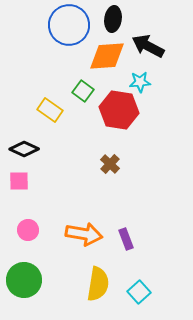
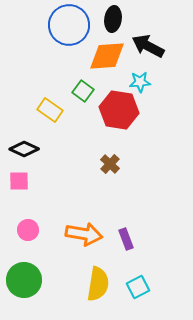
cyan square: moved 1 px left, 5 px up; rotated 15 degrees clockwise
